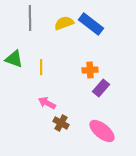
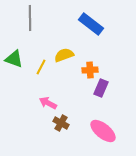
yellow semicircle: moved 32 px down
yellow line: rotated 28 degrees clockwise
purple rectangle: rotated 18 degrees counterclockwise
pink arrow: moved 1 px right
pink ellipse: moved 1 px right
